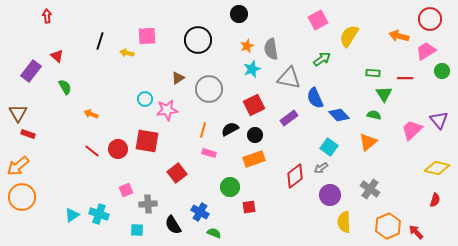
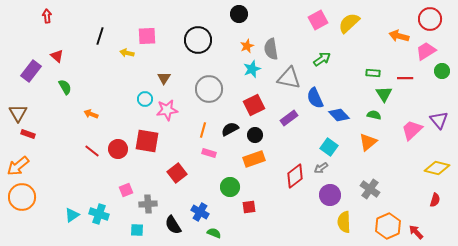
yellow semicircle at (349, 36): moved 13 px up; rotated 15 degrees clockwise
black line at (100, 41): moved 5 px up
brown triangle at (178, 78): moved 14 px left; rotated 24 degrees counterclockwise
